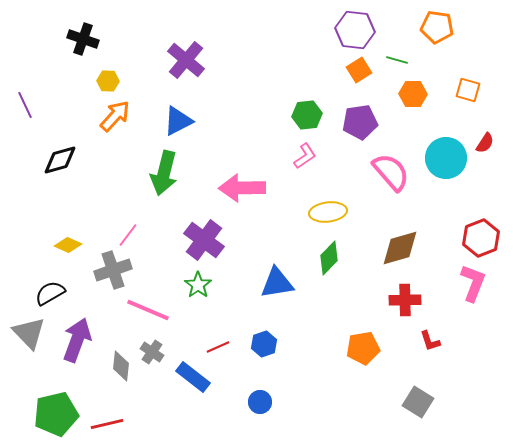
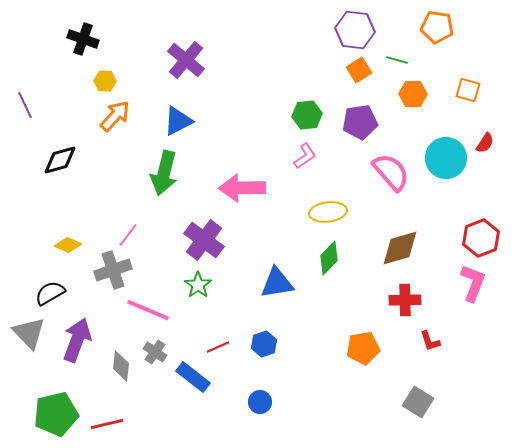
yellow hexagon at (108, 81): moved 3 px left
gray cross at (152, 352): moved 3 px right
